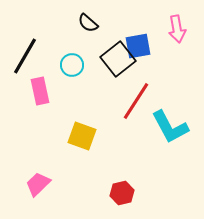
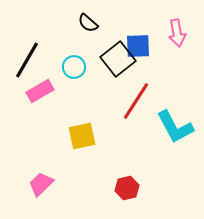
pink arrow: moved 4 px down
blue square: rotated 8 degrees clockwise
black line: moved 2 px right, 4 px down
cyan circle: moved 2 px right, 2 px down
pink rectangle: rotated 72 degrees clockwise
cyan L-shape: moved 5 px right
yellow square: rotated 32 degrees counterclockwise
pink trapezoid: moved 3 px right
red hexagon: moved 5 px right, 5 px up
